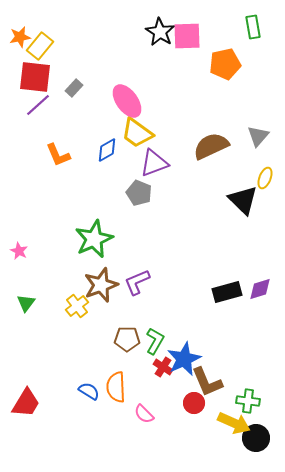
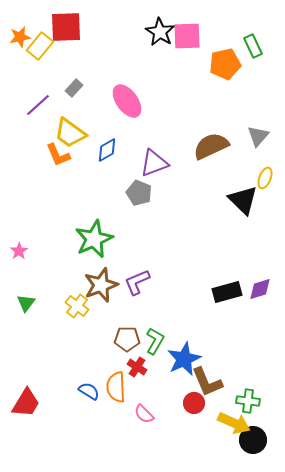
green rectangle: moved 19 px down; rotated 15 degrees counterclockwise
red square: moved 31 px right, 50 px up; rotated 8 degrees counterclockwise
yellow trapezoid: moved 67 px left
pink star: rotated 12 degrees clockwise
yellow cross: rotated 15 degrees counterclockwise
red cross: moved 26 px left
black circle: moved 3 px left, 2 px down
